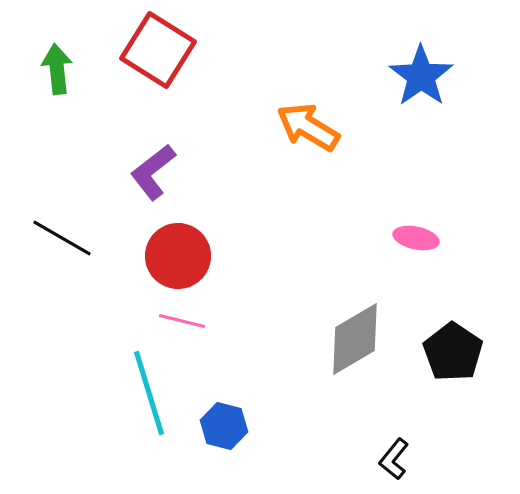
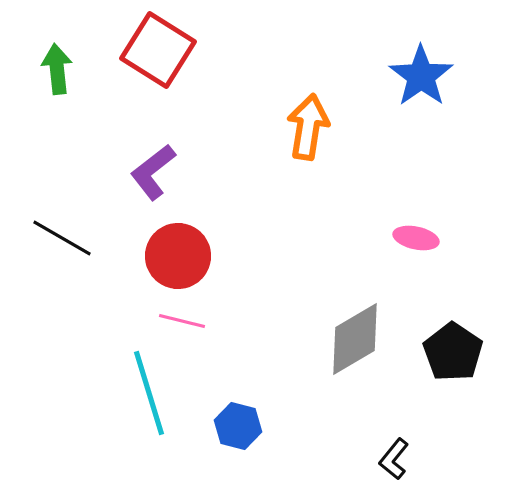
orange arrow: rotated 68 degrees clockwise
blue hexagon: moved 14 px right
